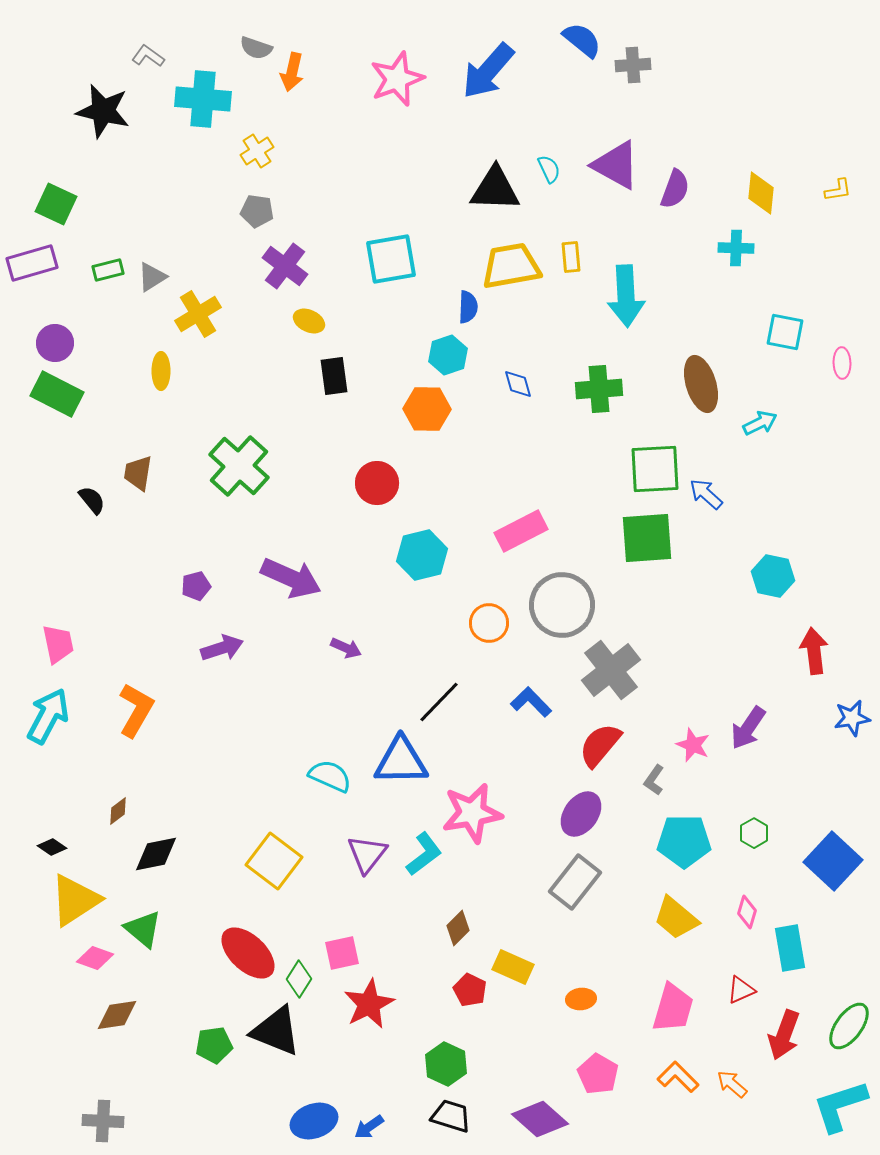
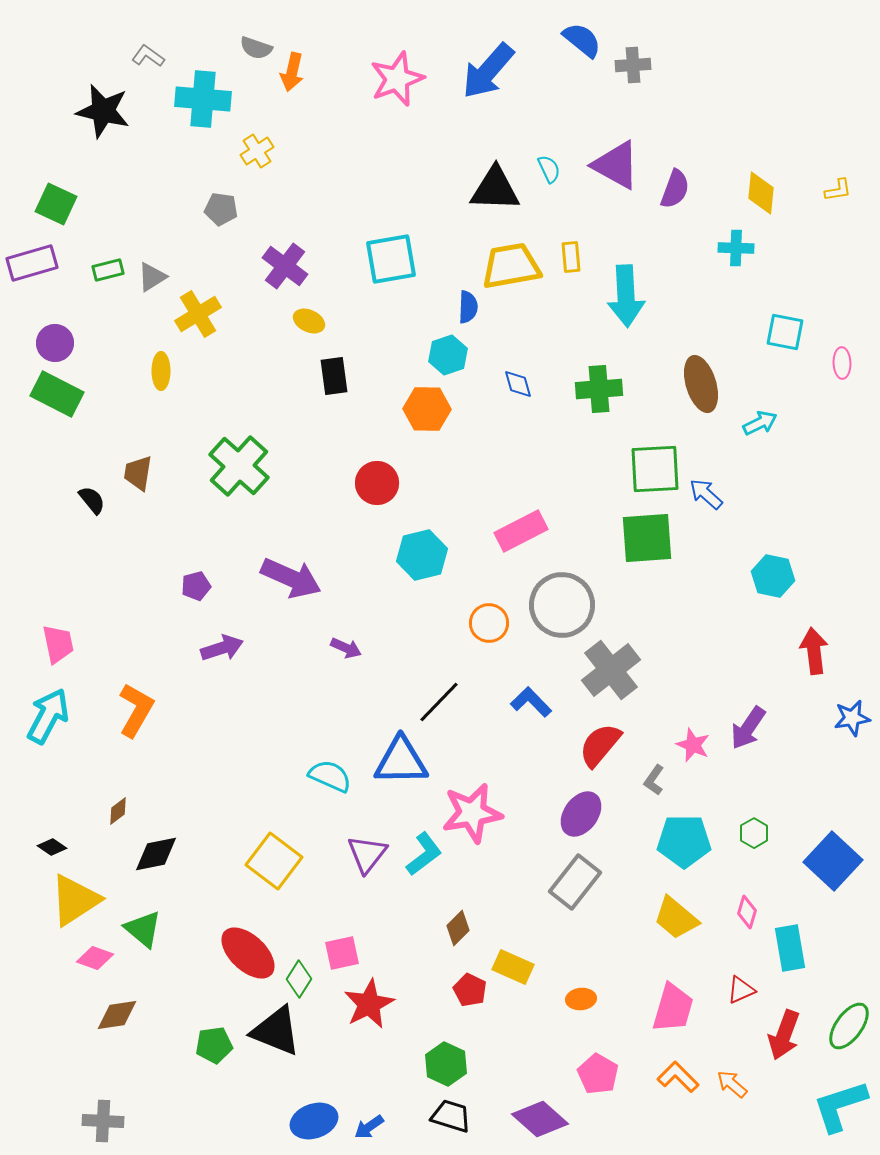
gray pentagon at (257, 211): moved 36 px left, 2 px up
